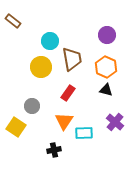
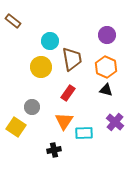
gray circle: moved 1 px down
